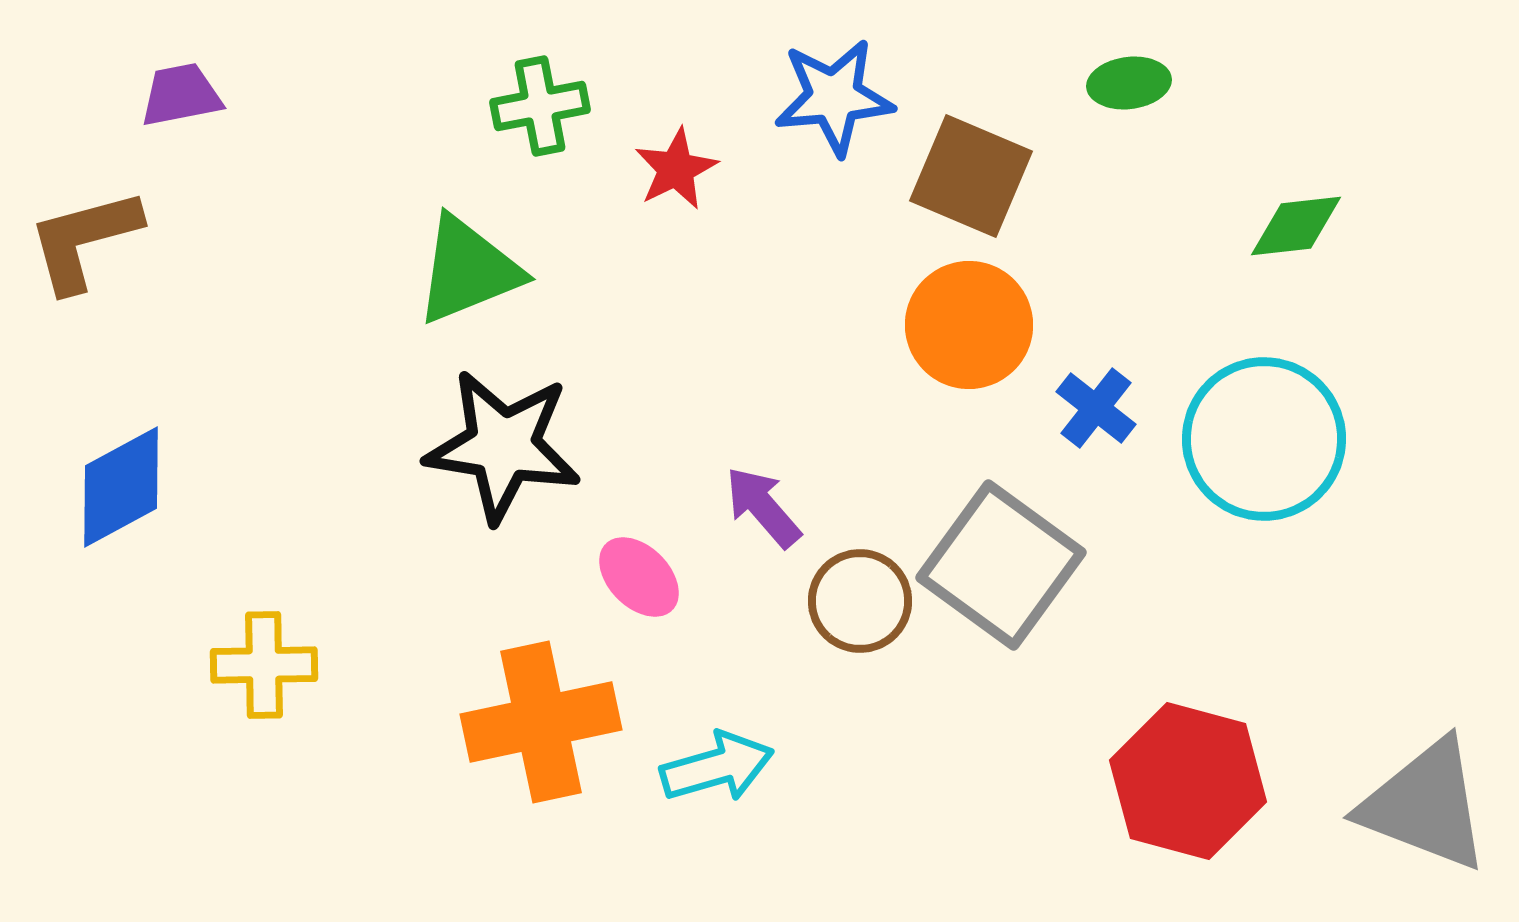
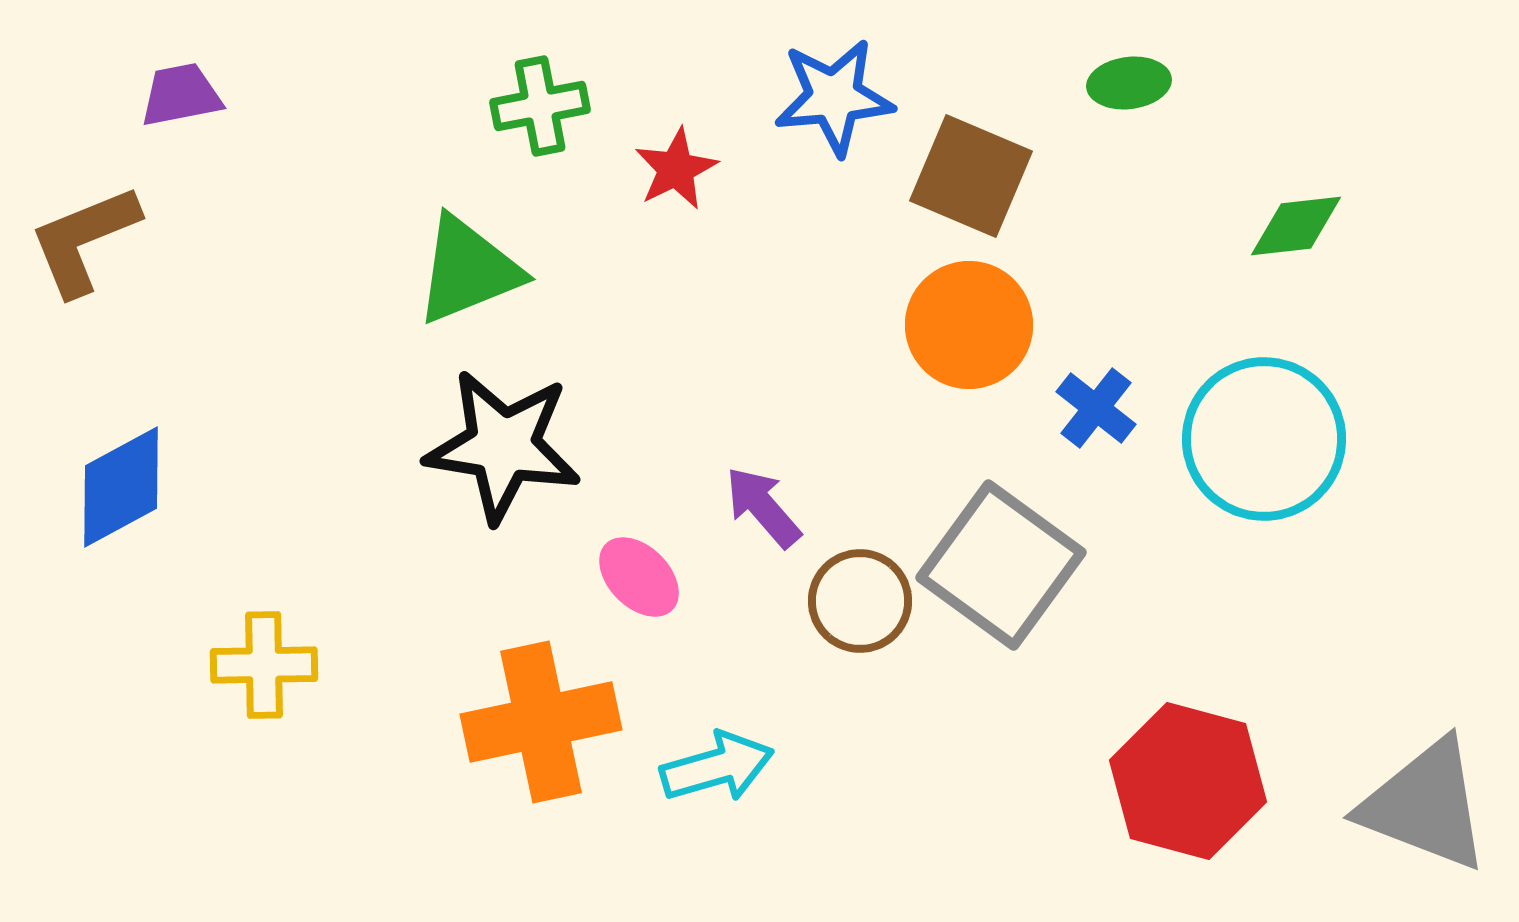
brown L-shape: rotated 7 degrees counterclockwise
